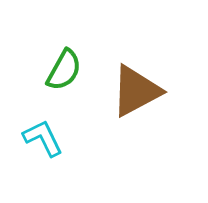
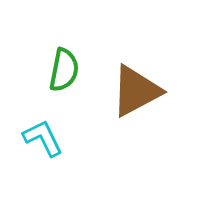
green semicircle: rotated 18 degrees counterclockwise
